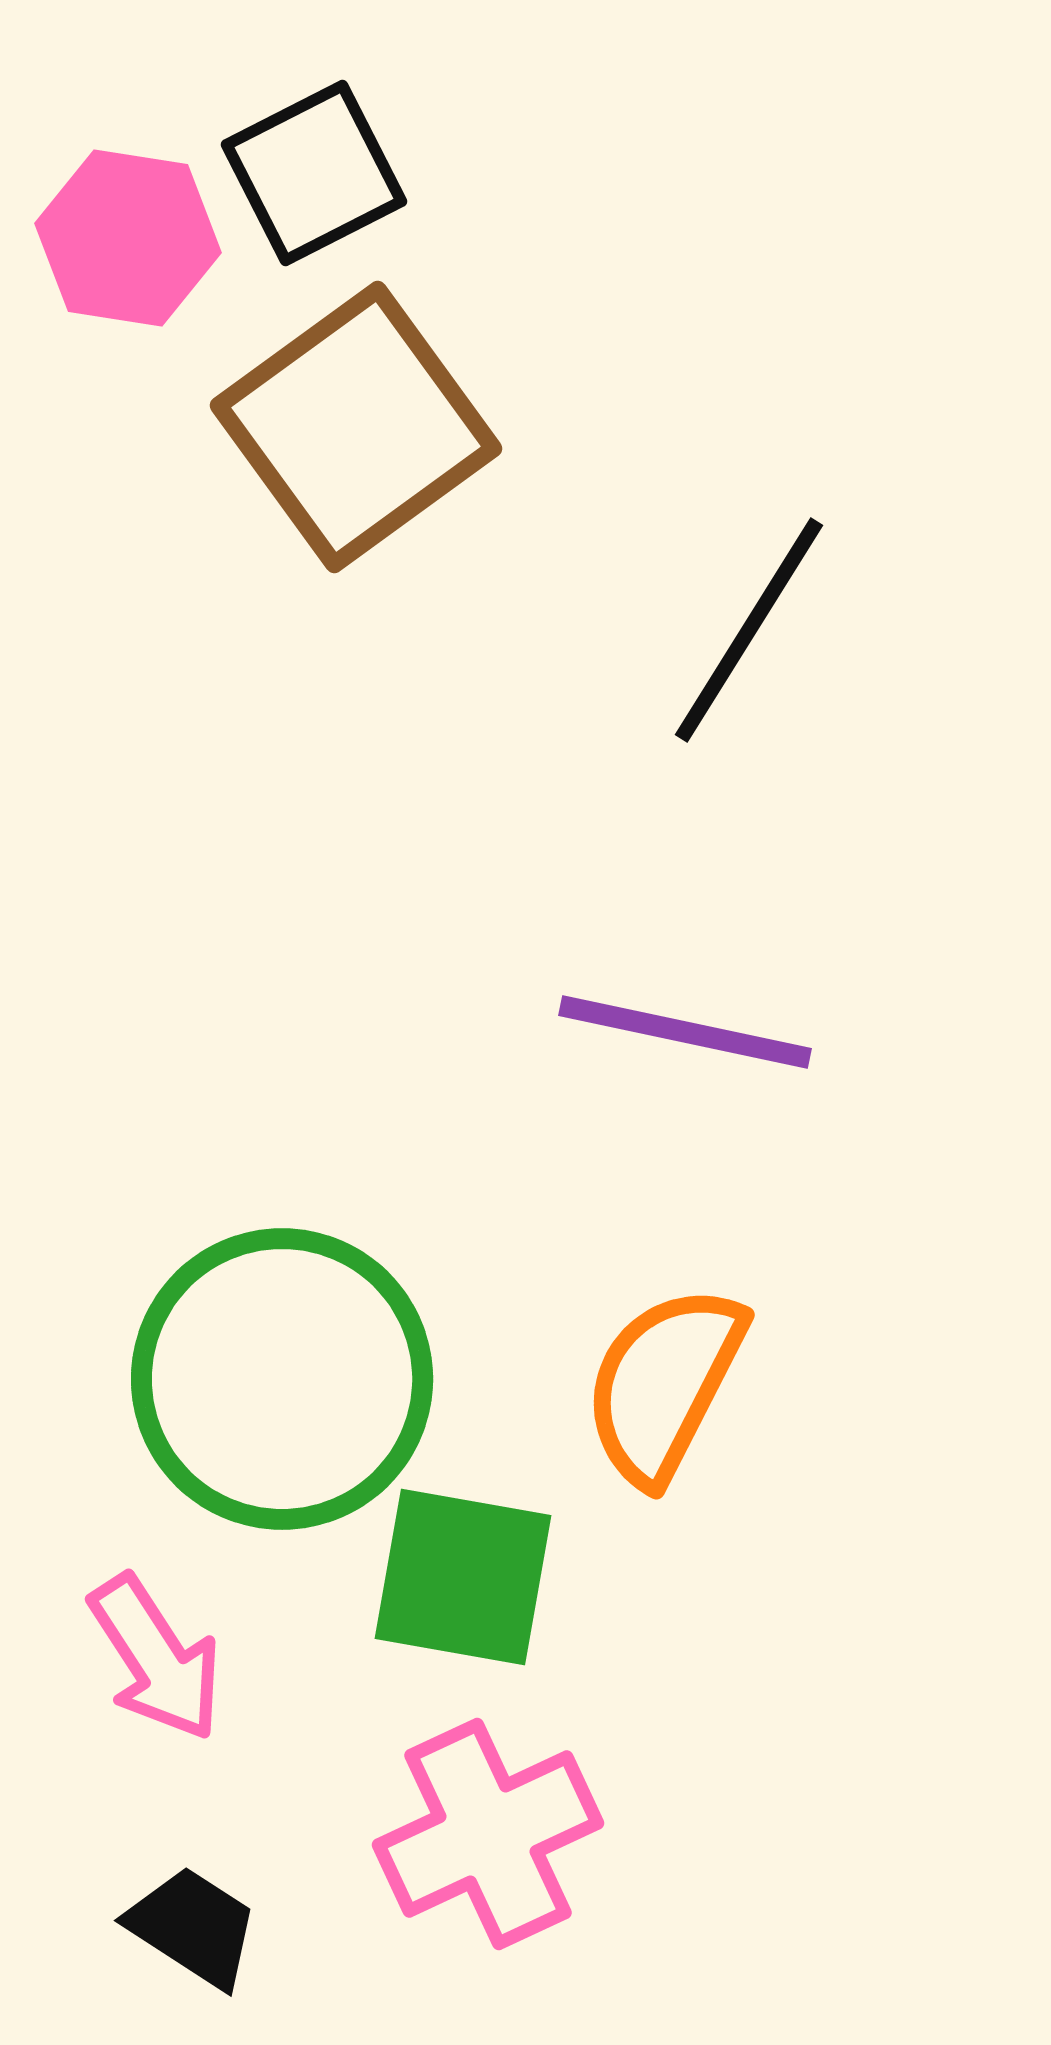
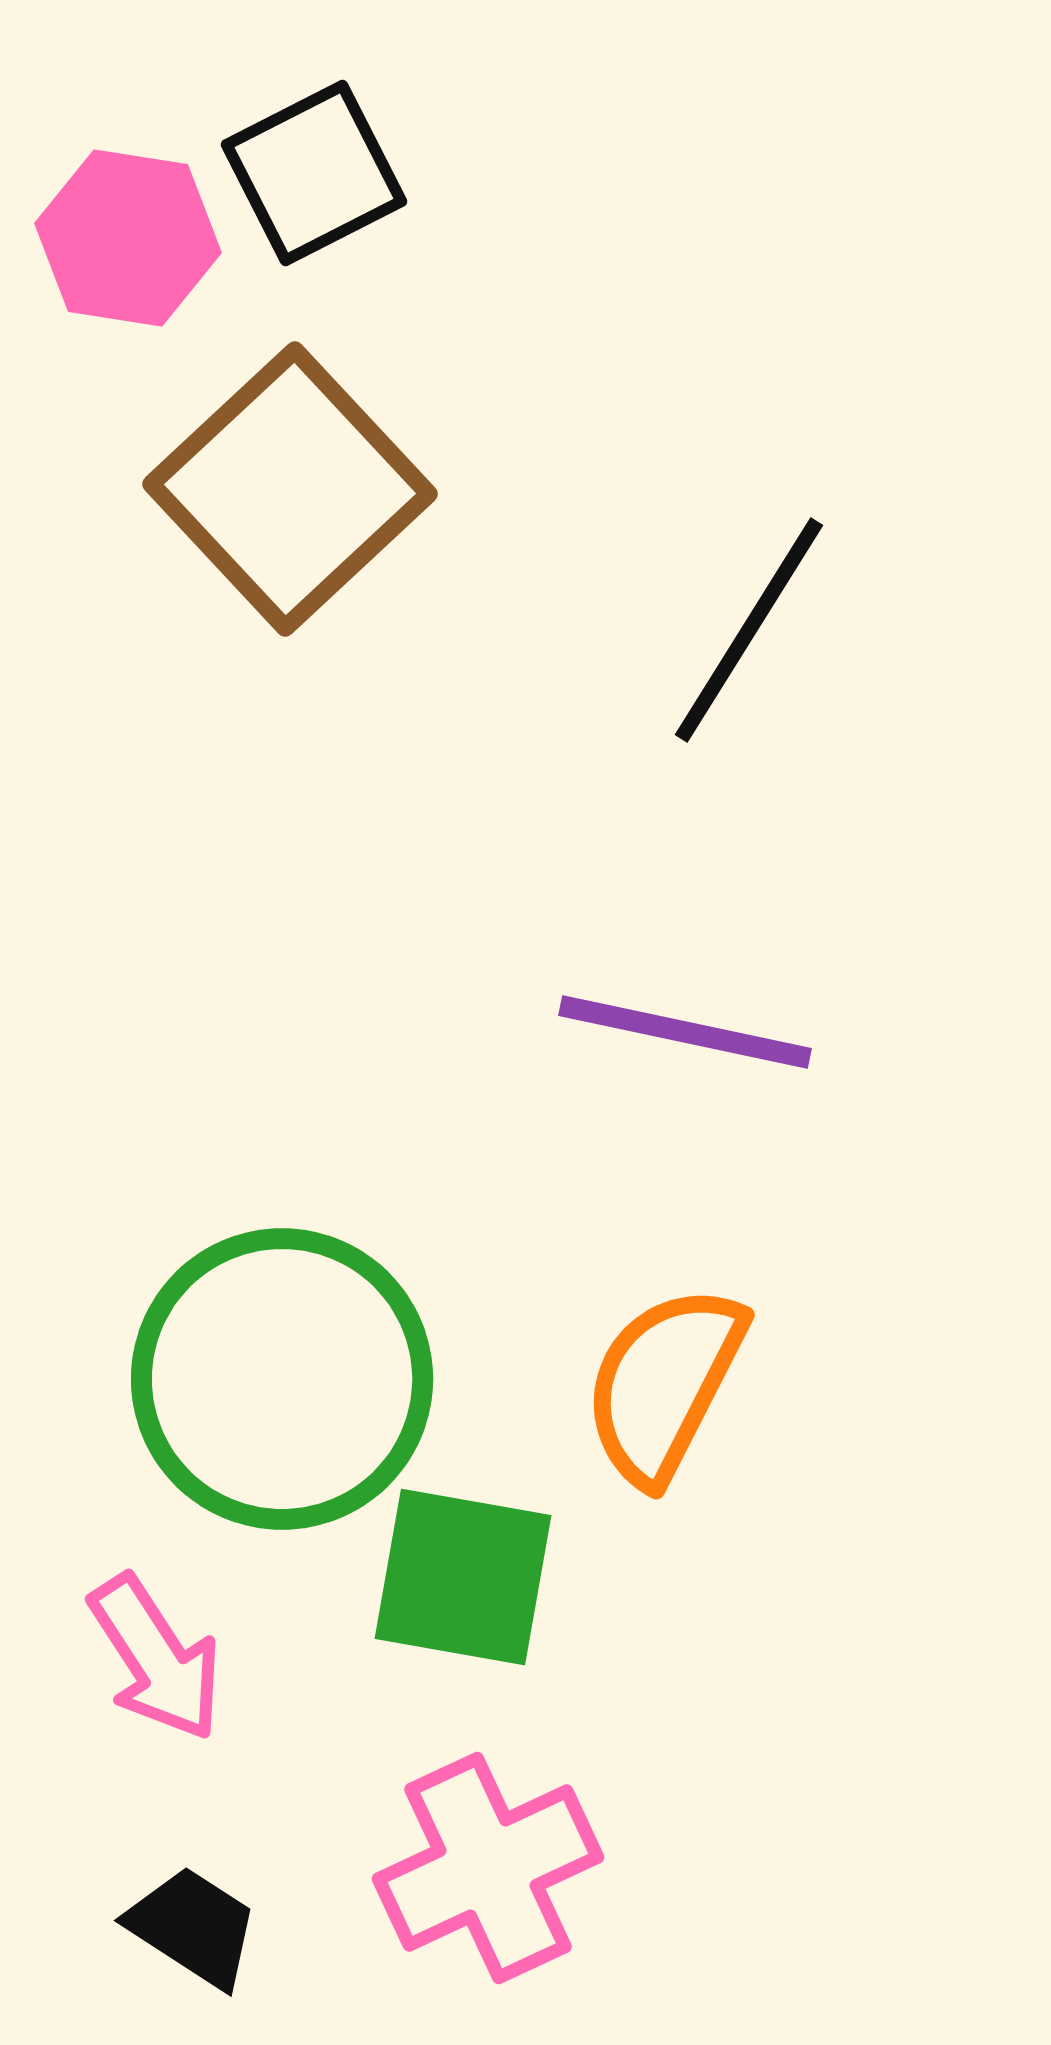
brown square: moved 66 px left, 62 px down; rotated 7 degrees counterclockwise
pink cross: moved 34 px down
